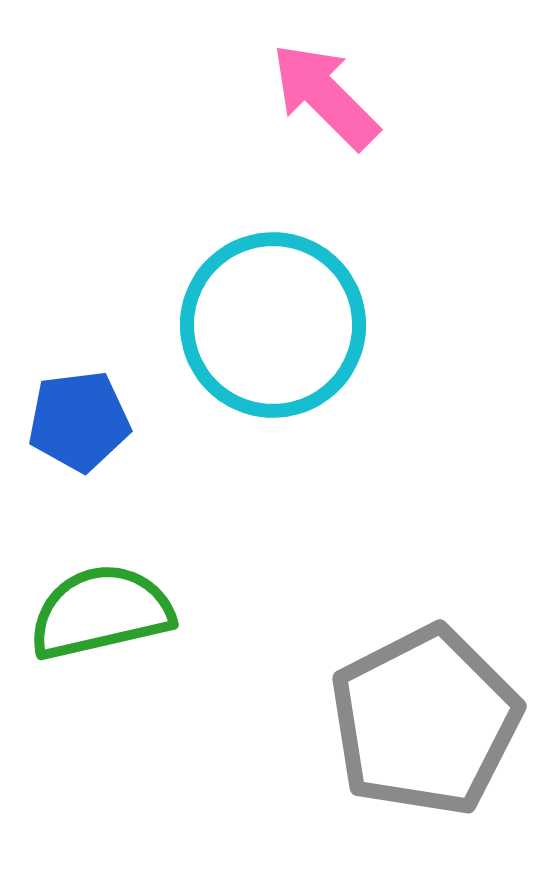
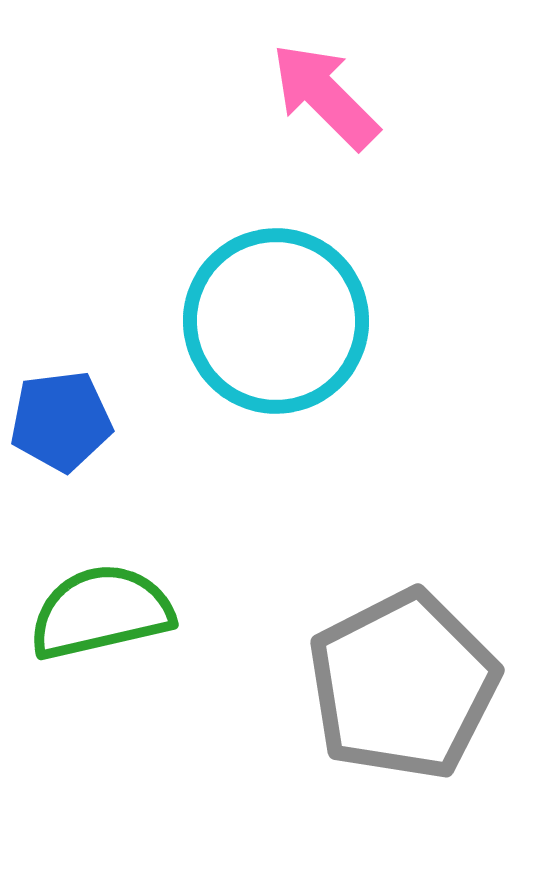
cyan circle: moved 3 px right, 4 px up
blue pentagon: moved 18 px left
gray pentagon: moved 22 px left, 36 px up
